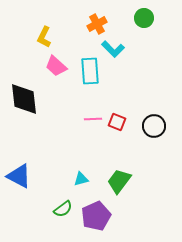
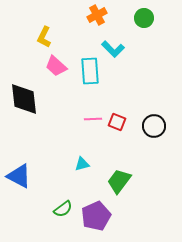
orange cross: moved 9 px up
cyan triangle: moved 1 px right, 15 px up
